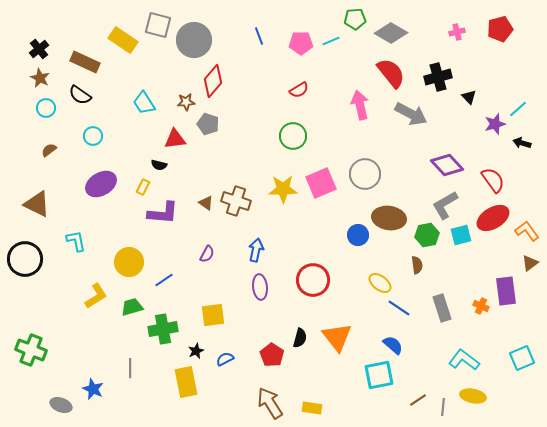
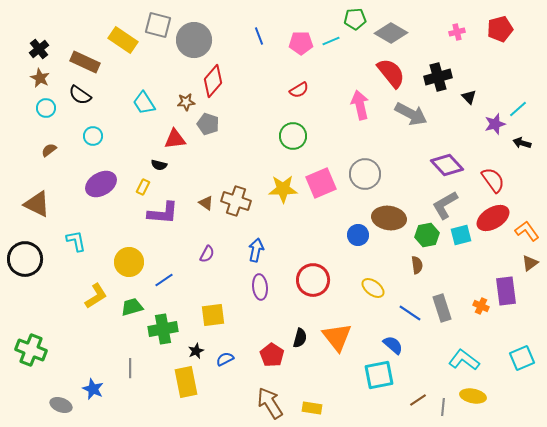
yellow ellipse at (380, 283): moved 7 px left, 5 px down
blue line at (399, 308): moved 11 px right, 5 px down
